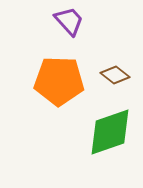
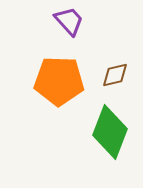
brown diamond: rotated 52 degrees counterclockwise
green diamond: rotated 50 degrees counterclockwise
